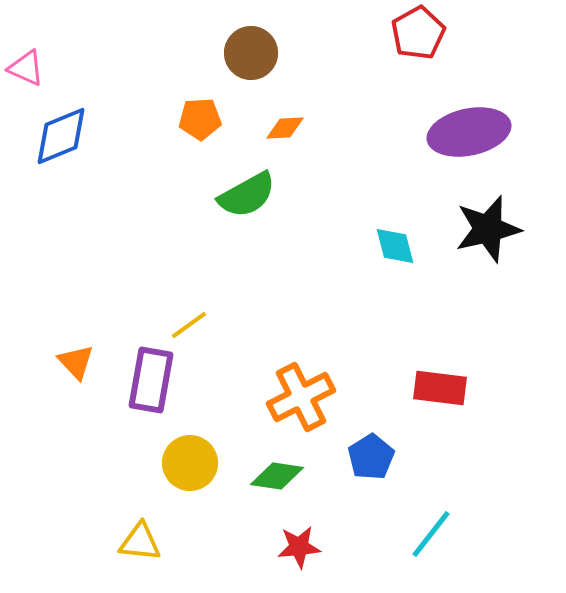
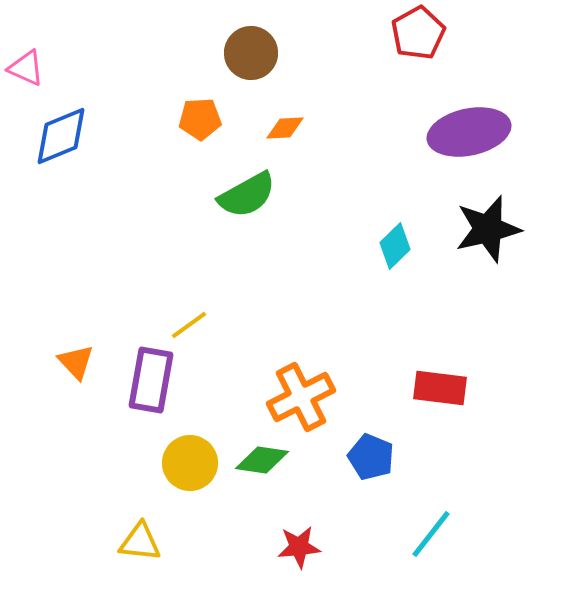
cyan diamond: rotated 60 degrees clockwise
blue pentagon: rotated 18 degrees counterclockwise
green diamond: moved 15 px left, 16 px up
